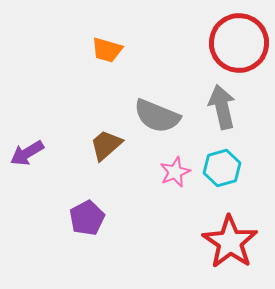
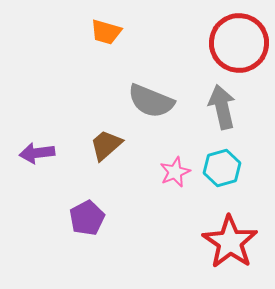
orange trapezoid: moved 1 px left, 18 px up
gray semicircle: moved 6 px left, 15 px up
purple arrow: moved 10 px right; rotated 24 degrees clockwise
